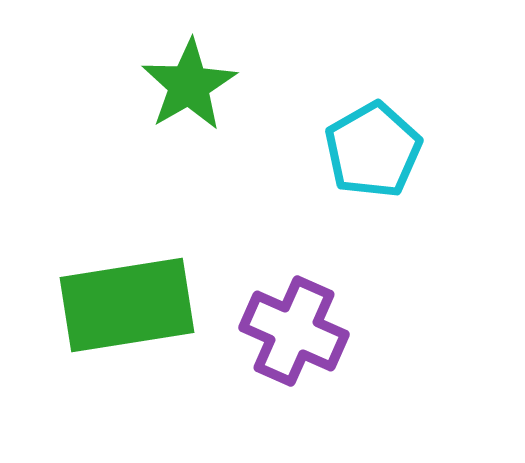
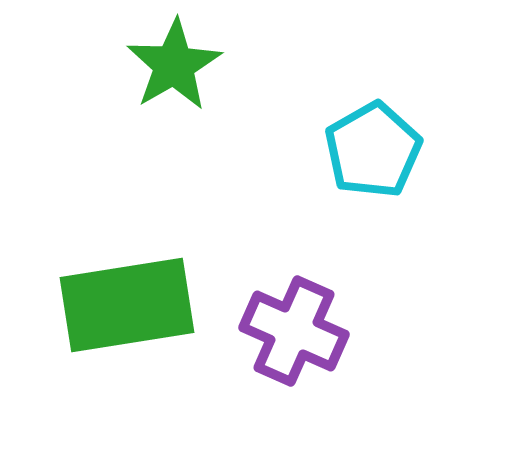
green star: moved 15 px left, 20 px up
